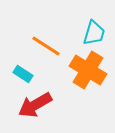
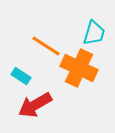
orange cross: moved 9 px left, 2 px up; rotated 6 degrees counterclockwise
cyan rectangle: moved 2 px left, 2 px down
